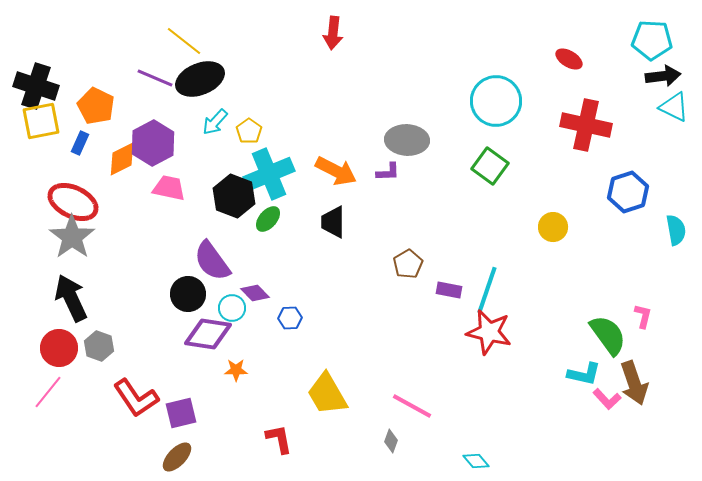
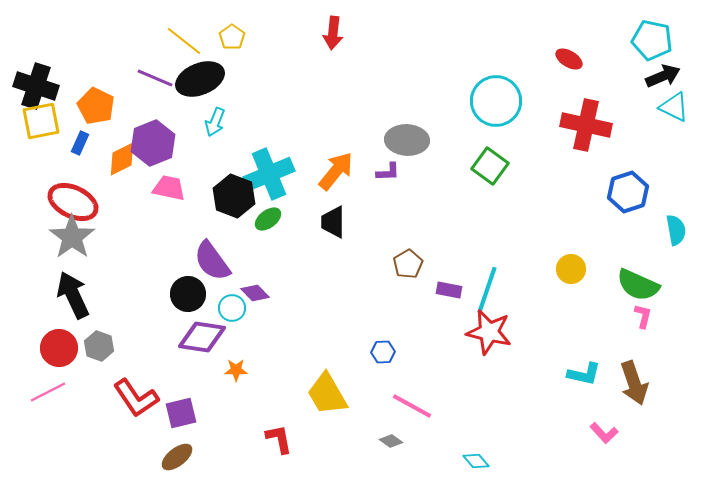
cyan pentagon at (652, 40): rotated 9 degrees clockwise
black arrow at (663, 76): rotated 16 degrees counterclockwise
cyan arrow at (215, 122): rotated 20 degrees counterclockwise
yellow pentagon at (249, 131): moved 17 px left, 94 px up
purple hexagon at (153, 143): rotated 6 degrees clockwise
orange arrow at (336, 171): rotated 78 degrees counterclockwise
green ellipse at (268, 219): rotated 12 degrees clockwise
yellow circle at (553, 227): moved 18 px right, 42 px down
black arrow at (71, 298): moved 2 px right, 3 px up
blue hexagon at (290, 318): moved 93 px right, 34 px down
purple diamond at (208, 334): moved 6 px left, 3 px down
green semicircle at (608, 335): moved 30 px right, 50 px up; rotated 150 degrees clockwise
pink line at (48, 392): rotated 24 degrees clockwise
pink L-shape at (607, 399): moved 3 px left, 34 px down
gray diamond at (391, 441): rotated 75 degrees counterclockwise
brown ellipse at (177, 457): rotated 8 degrees clockwise
